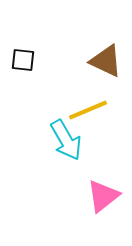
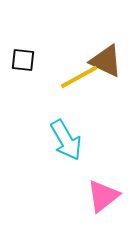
yellow line: moved 9 px left, 33 px up; rotated 6 degrees counterclockwise
